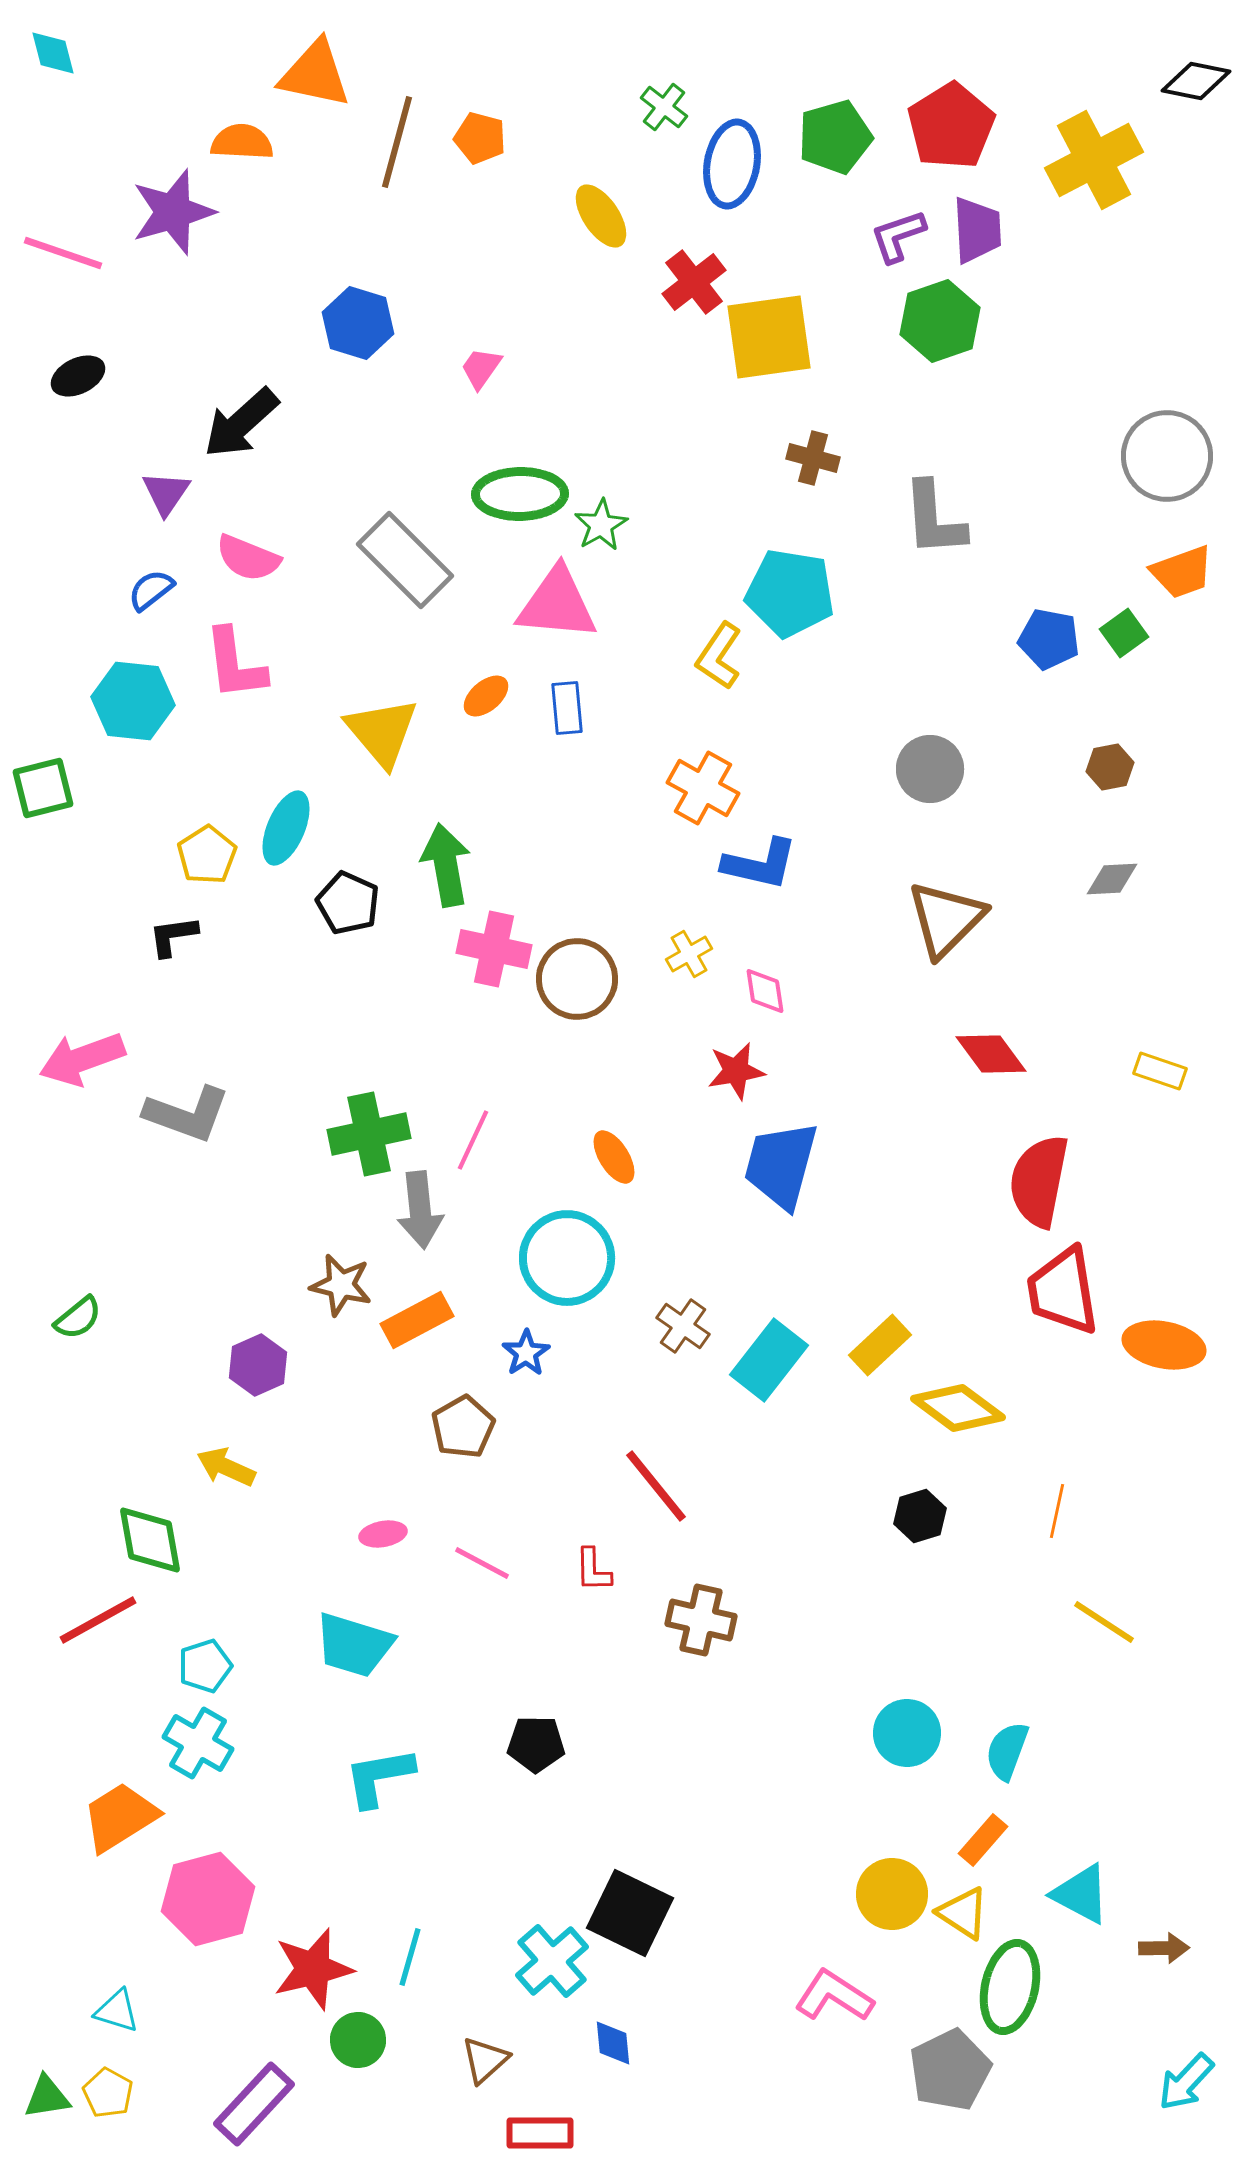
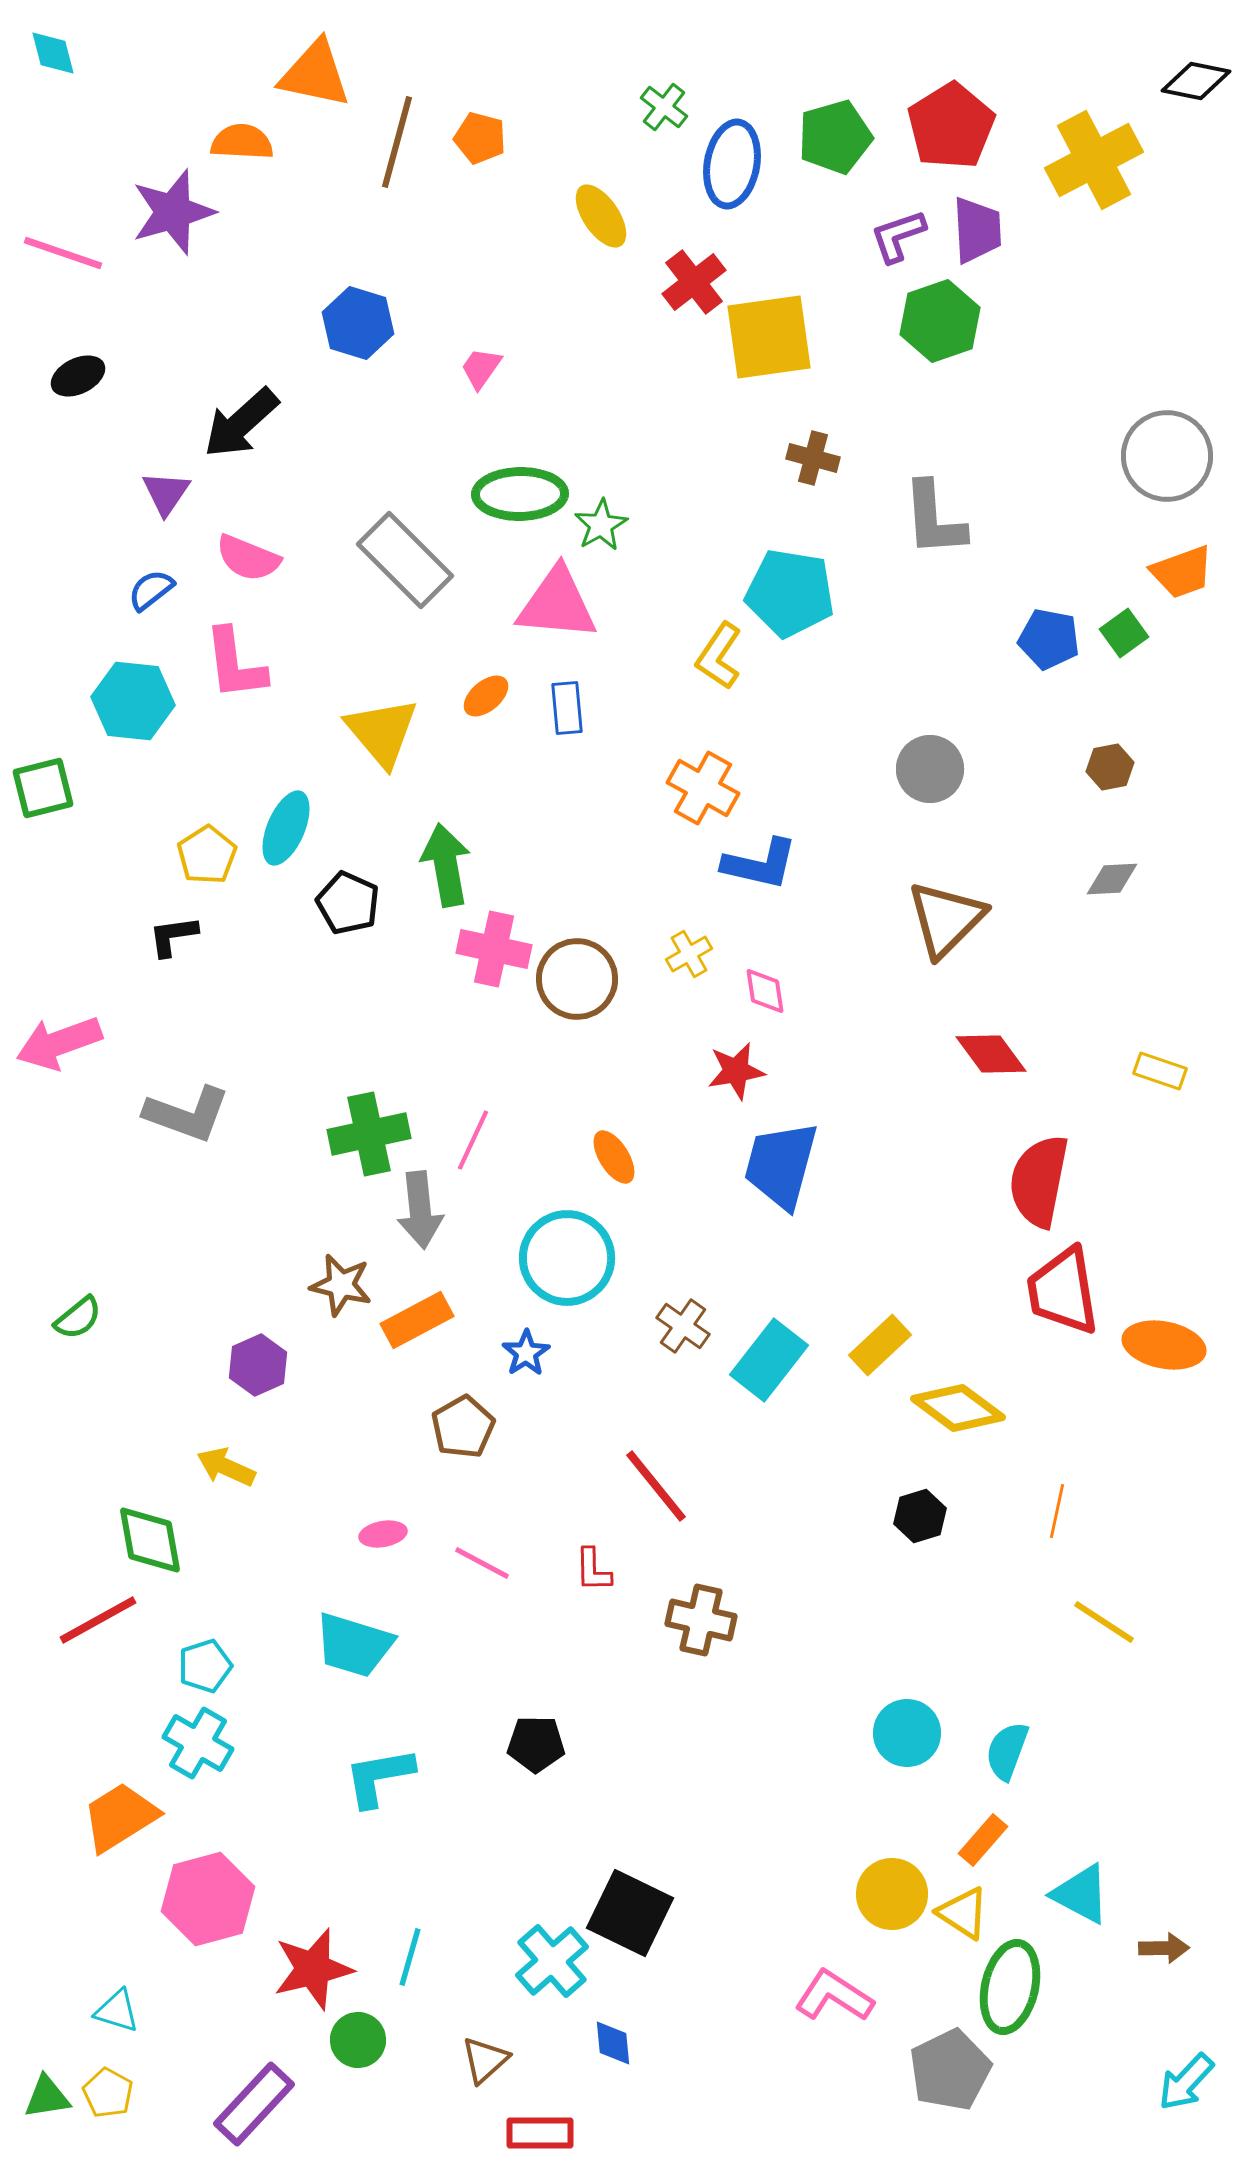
pink arrow at (82, 1059): moved 23 px left, 16 px up
